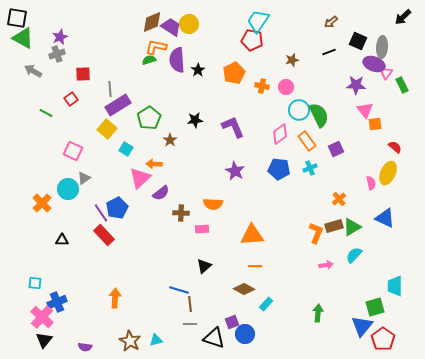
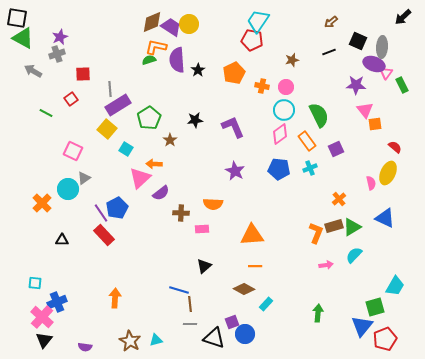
cyan circle at (299, 110): moved 15 px left
cyan trapezoid at (395, 286): rotated 150 degrees counterclockwise
red pentagon at (383, 339): moved 2 px right; rotated 15 degrees clockwise
